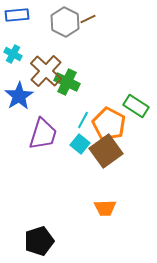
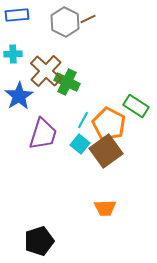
cyan cross: rotated 30 degrees counterclockwise
